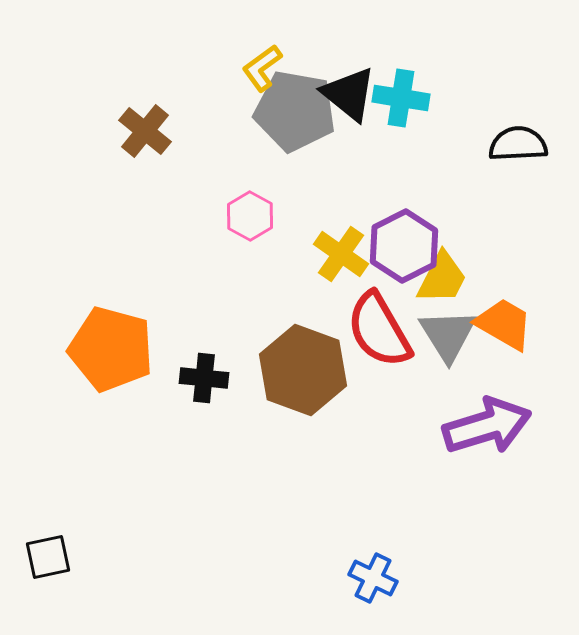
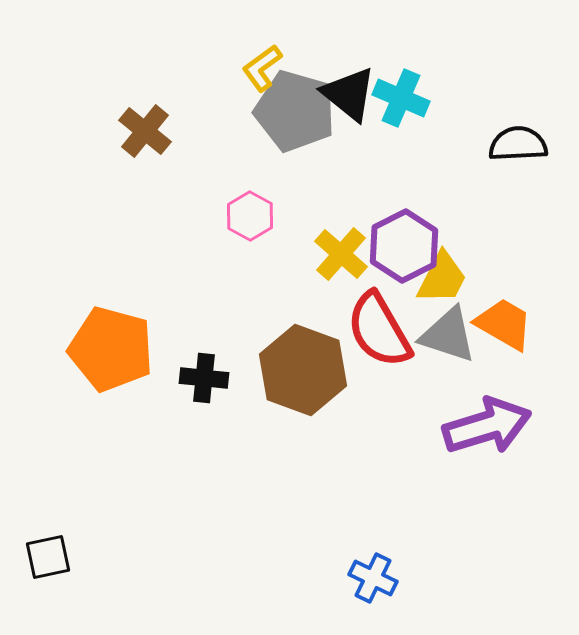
cyan cross: rotated 14 degrees clockwise
gray pentagon: rotated 6 degrees clockwise
yellow cross: rotated 6 degrees clockwise
gray triangle: rotated 40 degrees counterclockwise
